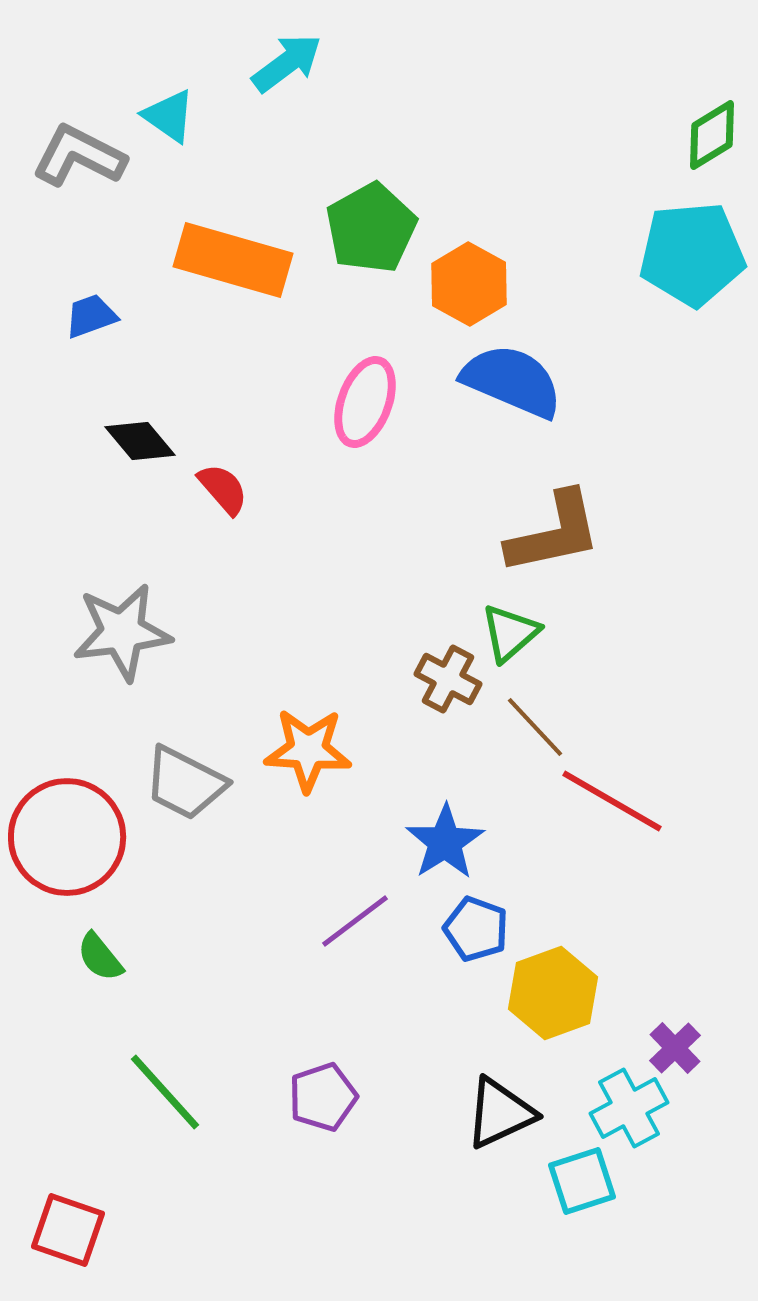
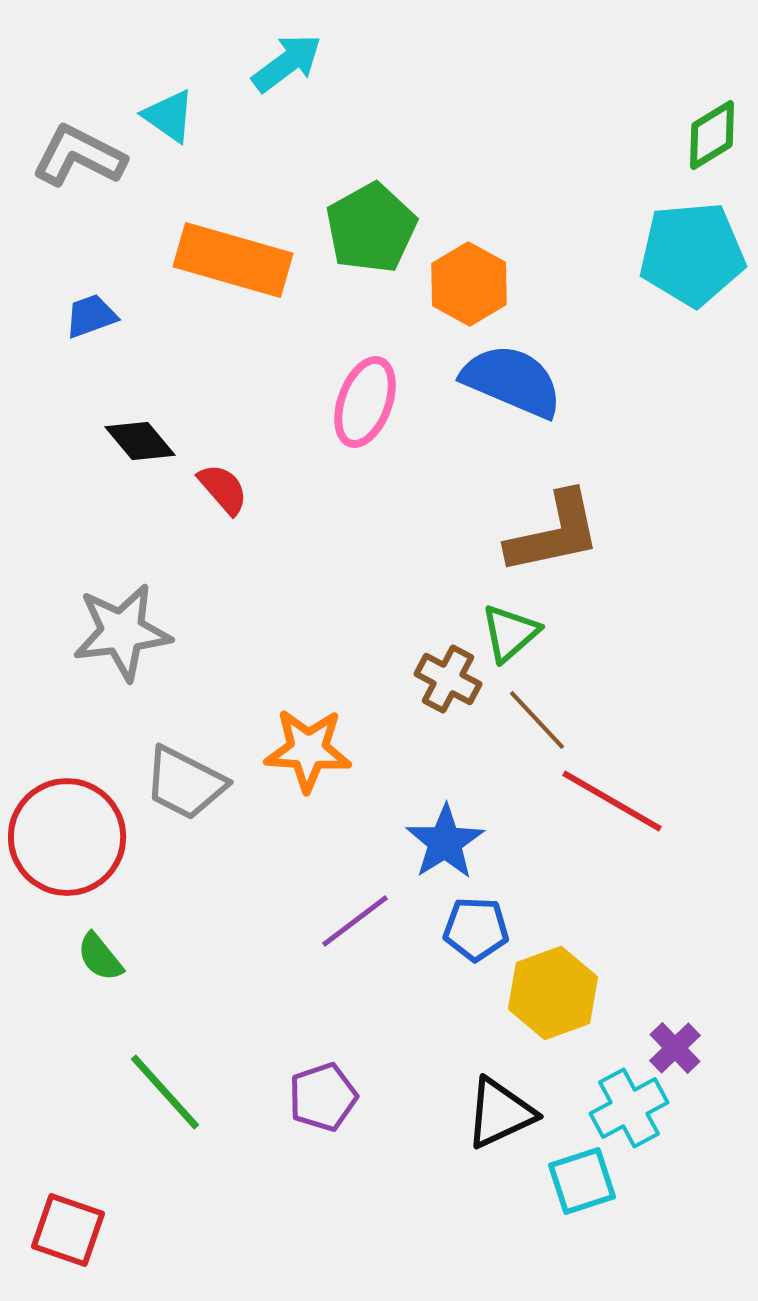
brown line: moved 2 px right, 7 px up
blue pentagon: rotated 18 degrees counterclockwise
